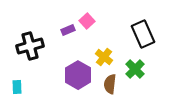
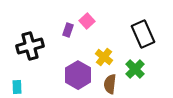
purple rectangle: rotated 48 degrees counterclockwise
